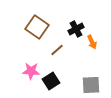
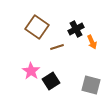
brown line: moved 3 px up; rotated 24 degrees clockwise
pink star: rotated 30 degrees clockwise
gray square: rotated 18 degrees clockwise
